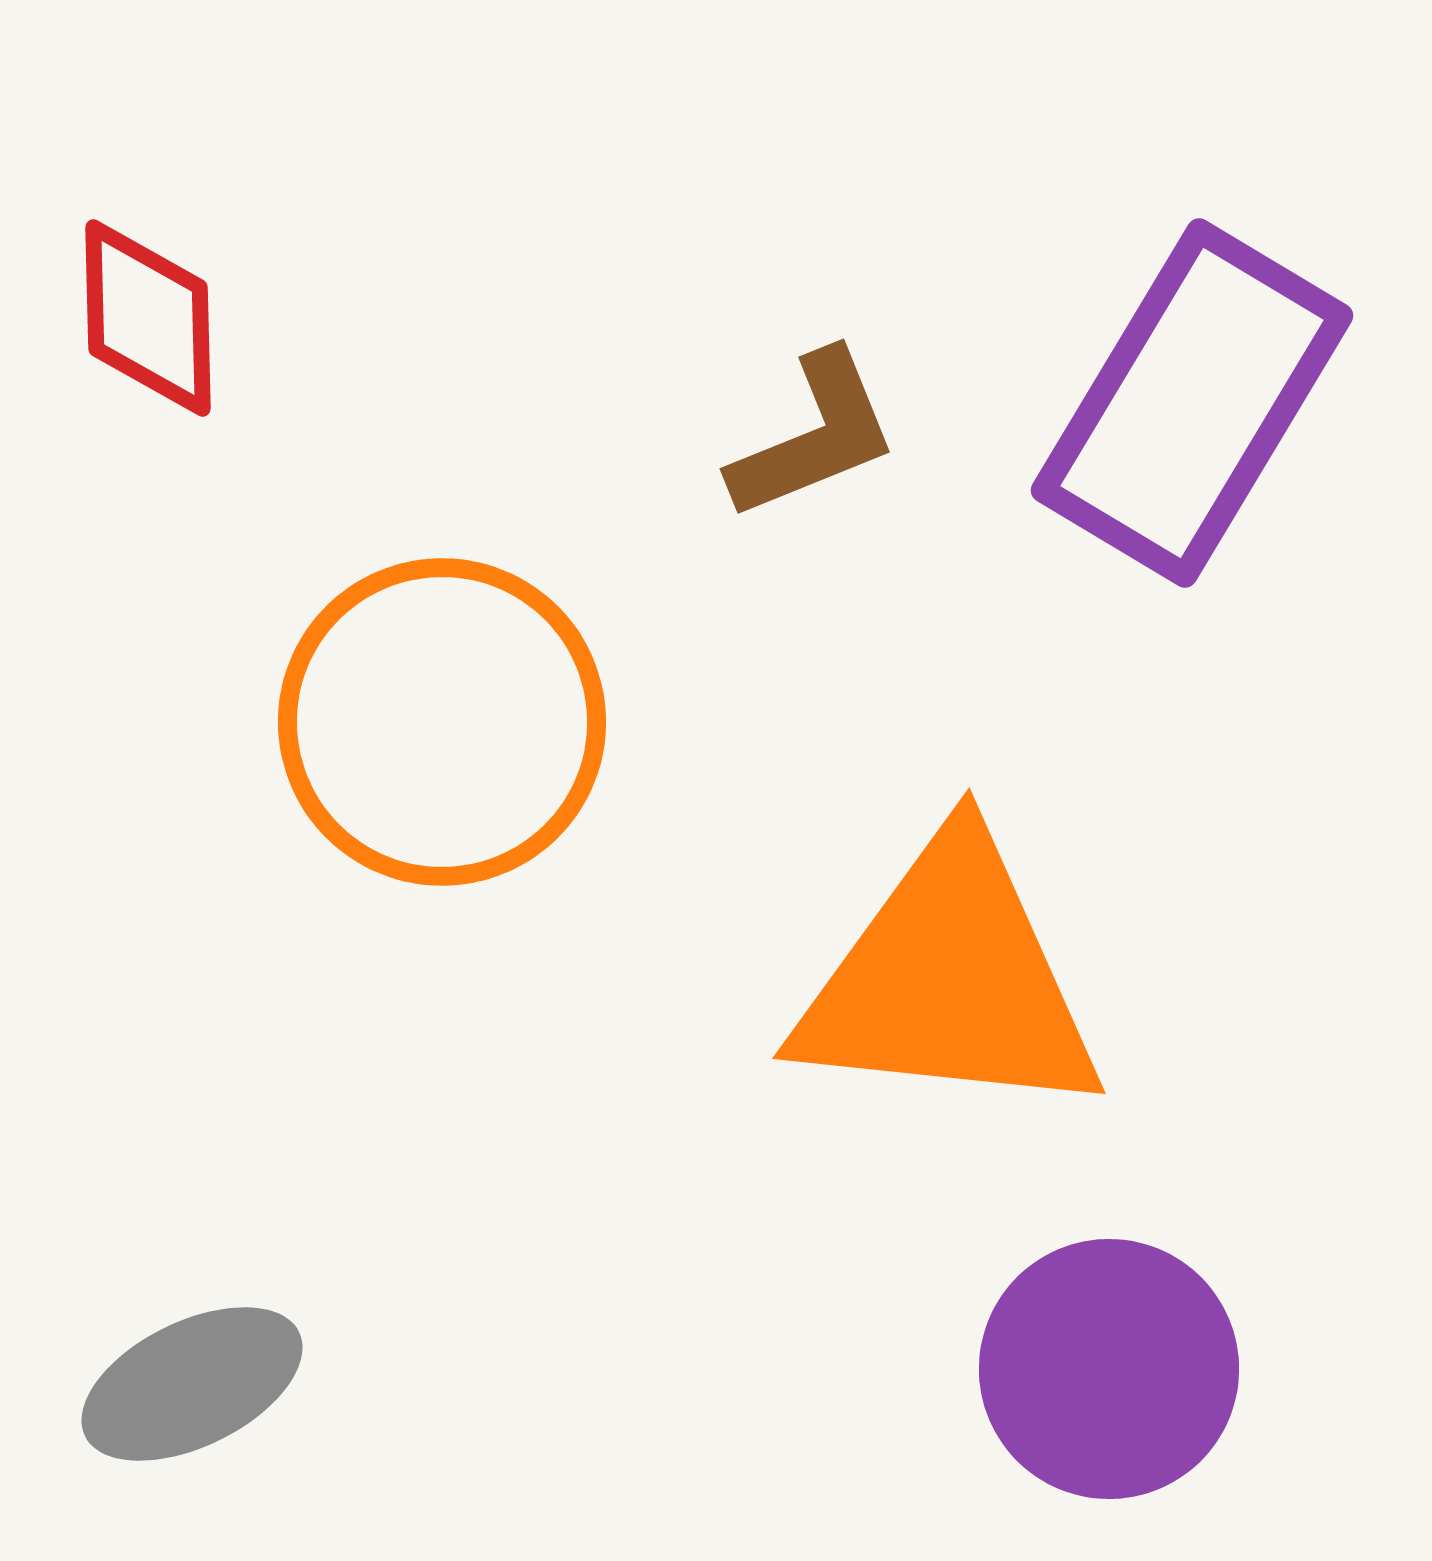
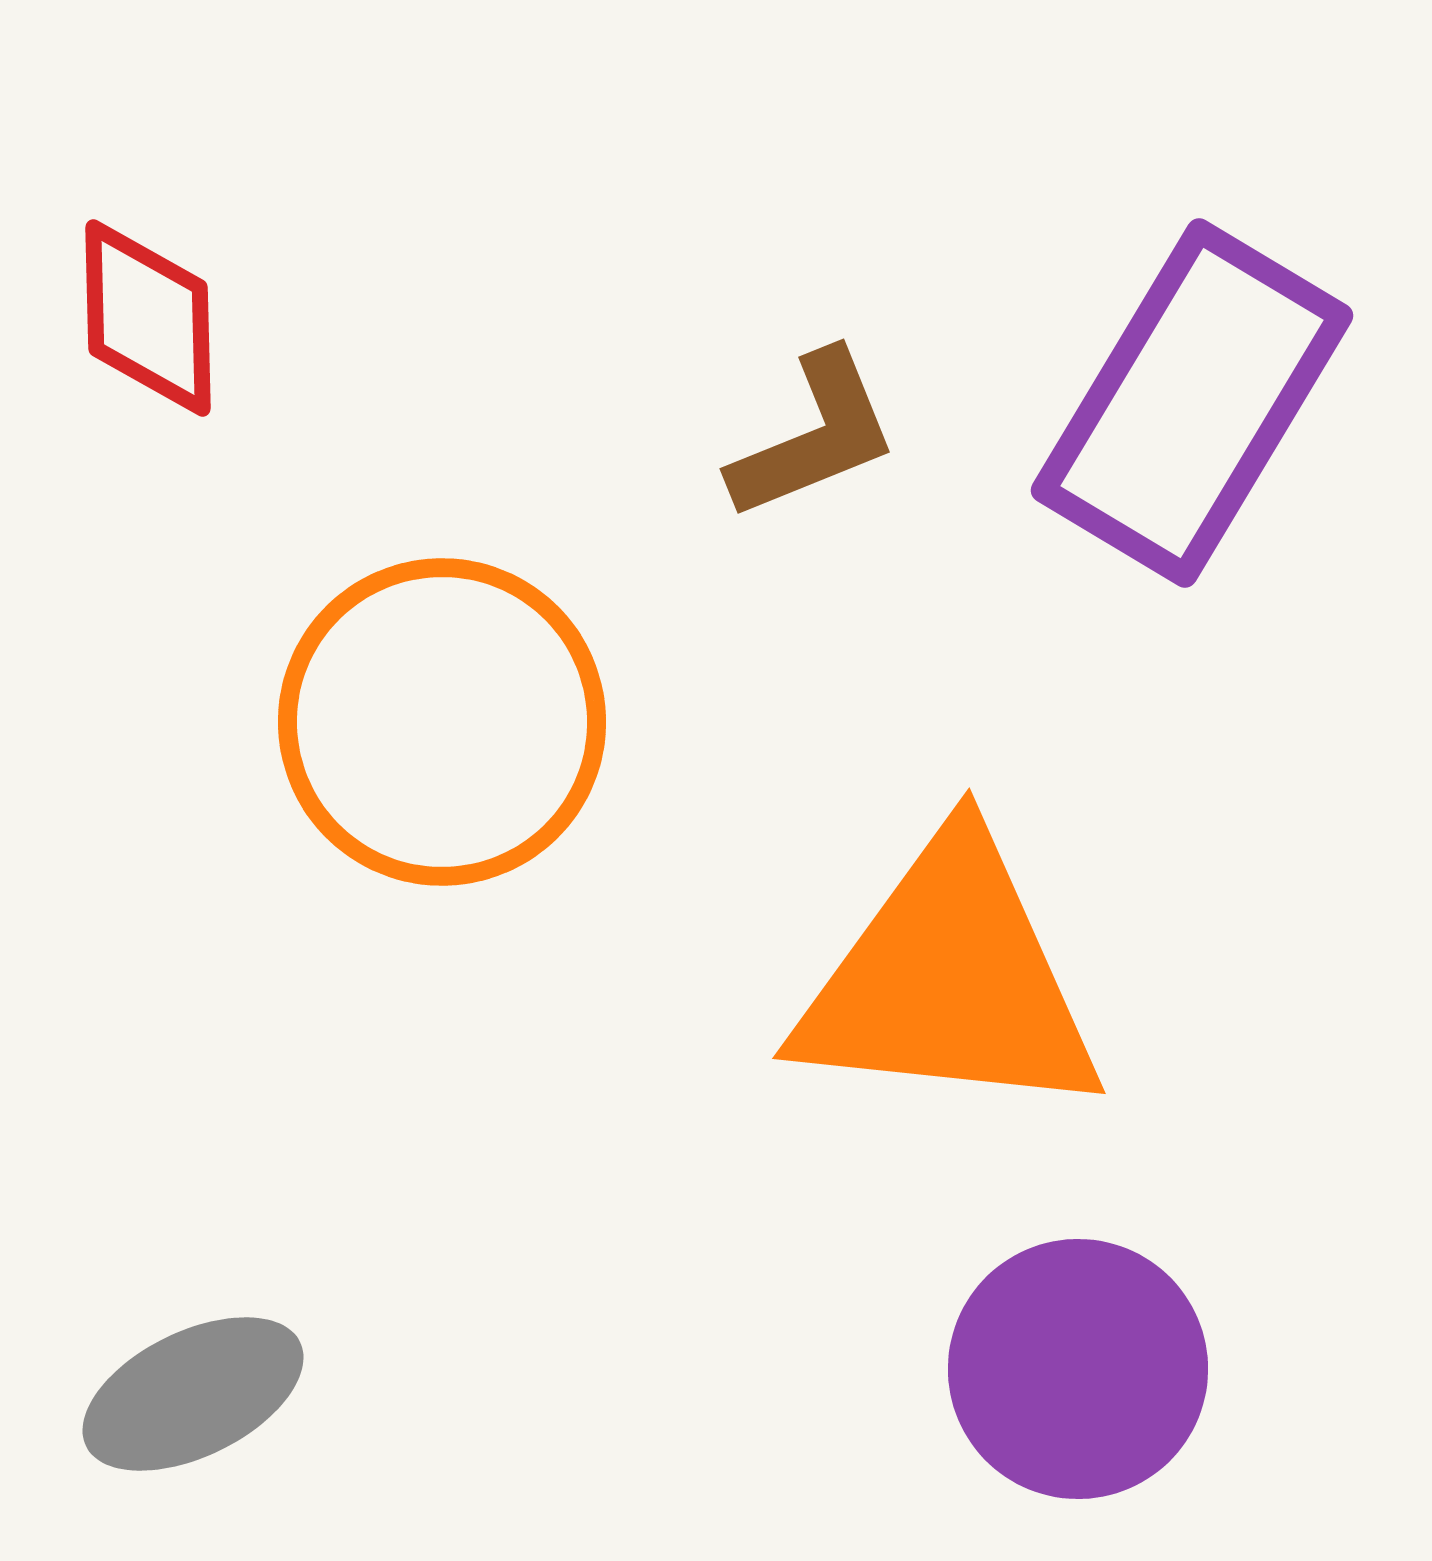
purple circle: moved 31 px left
gray ellipse: moved 1 px right, 10 px down
